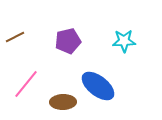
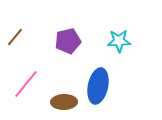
brown line: rotated 24 degrees counterclockwise
cyan star: moved 5 px left
blue ellipse: rotated 64 degrees clockwise
brown ellipse: moved 1 px right
